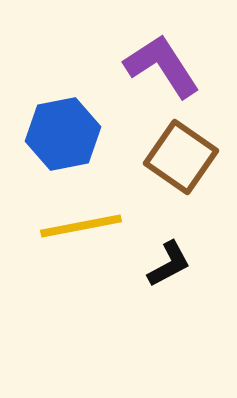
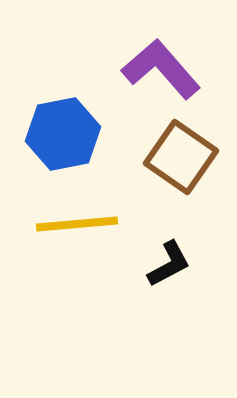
purple L-shape: moved 1 px left, 3 px down; rotated 8 degrees counterclockwise
yellow line: moved 4 px left, 2 px up; rotated 6 degrees clockwise
